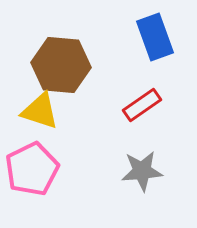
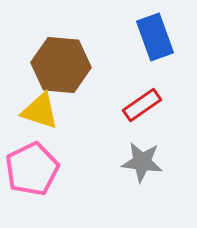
gray star: moved 9 px up; rotated 12 degrees clockwise
